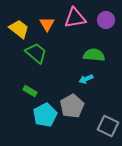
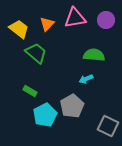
orange triangle: rotated 14 degrees clockwise
